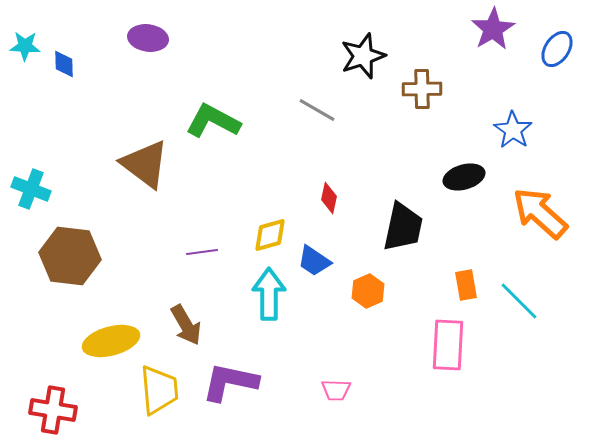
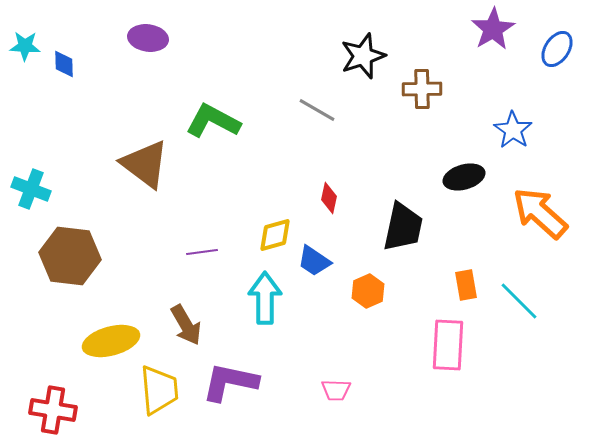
yellow diamond: moved 5 px right
cyan arrow: moved 4 px left, 4 px down
